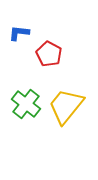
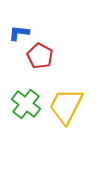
red pentagon: moved 9 px left, 2 px down
yellow trapezoid: rotated 12 degrees counterclockwise
